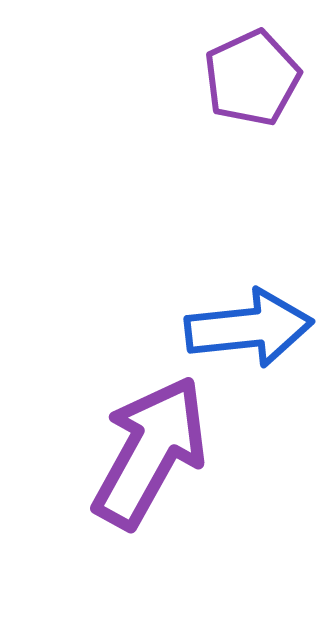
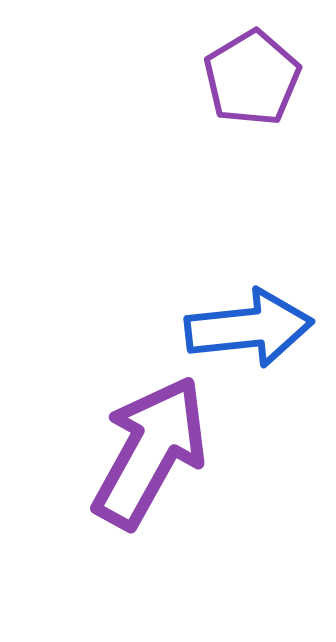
purple pentagon: rotated 6 degrees counterclockwise
